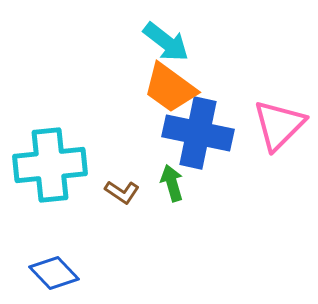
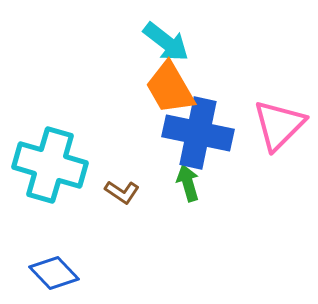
orange trapezoid: rotated 24 degrees clockwise
cyan cross: rotated 22 degrees clockwise
green arrow: moved 16 px right
